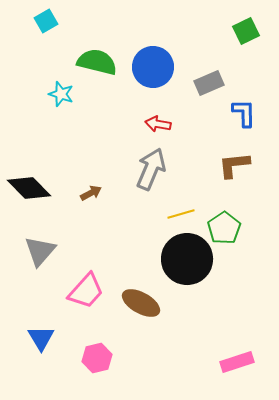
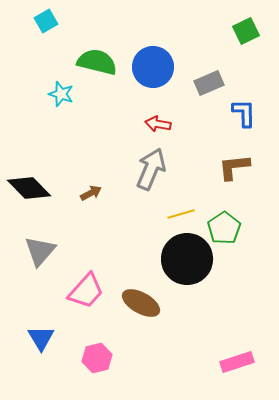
brown L-shape: moved 2 px down
